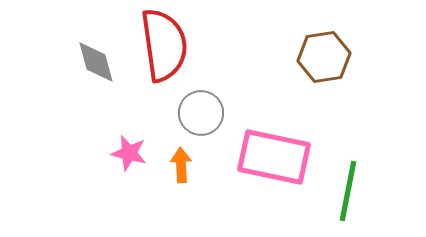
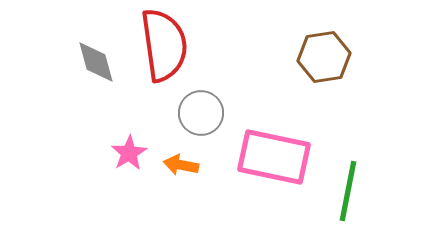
pink star: rotated 27 degrees clockwise
orange arrow: rotated 76 degrees counterclockwise
